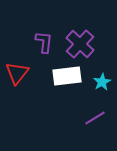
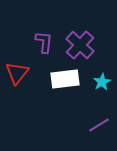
purple cross: moved 1 px down
white rectangle: moved 2 px left, 3 px down
purple line: moved 4 px right, 7 px down
